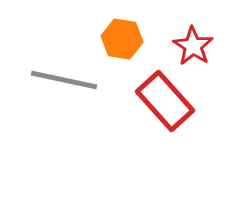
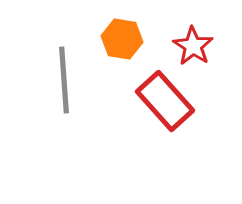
gray line: rotated 74 degrees clockwise
